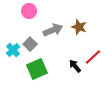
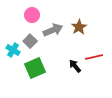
pink circle: moved 3 px right, 4 px down
brown star: rotated 21 degrees clockwise
gray square: moved 3 px up
cyan cross: rotated 16 degrees counterclockwise
red line: moved 1 px right; rotated 30 degrees clockwise
green square: moved 2 px left, 1 px up
